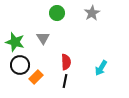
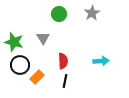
green circle: moved 2 px right, 1 px down
green star: moved 1 px left
red semicircle: moved 3 px left, 1 px up
cyan arrow: moved 7 px up; rotated 126 degrees counterclockwise
orange rectangle: moved 1 px right
